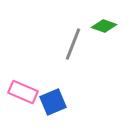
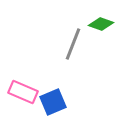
green diamond: moved 3 px left, 2 px up
